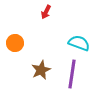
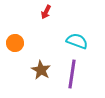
cyan semicircle: moved 2 px left, 2 px up
brown star: rotated 18 degrees counterclockwise
